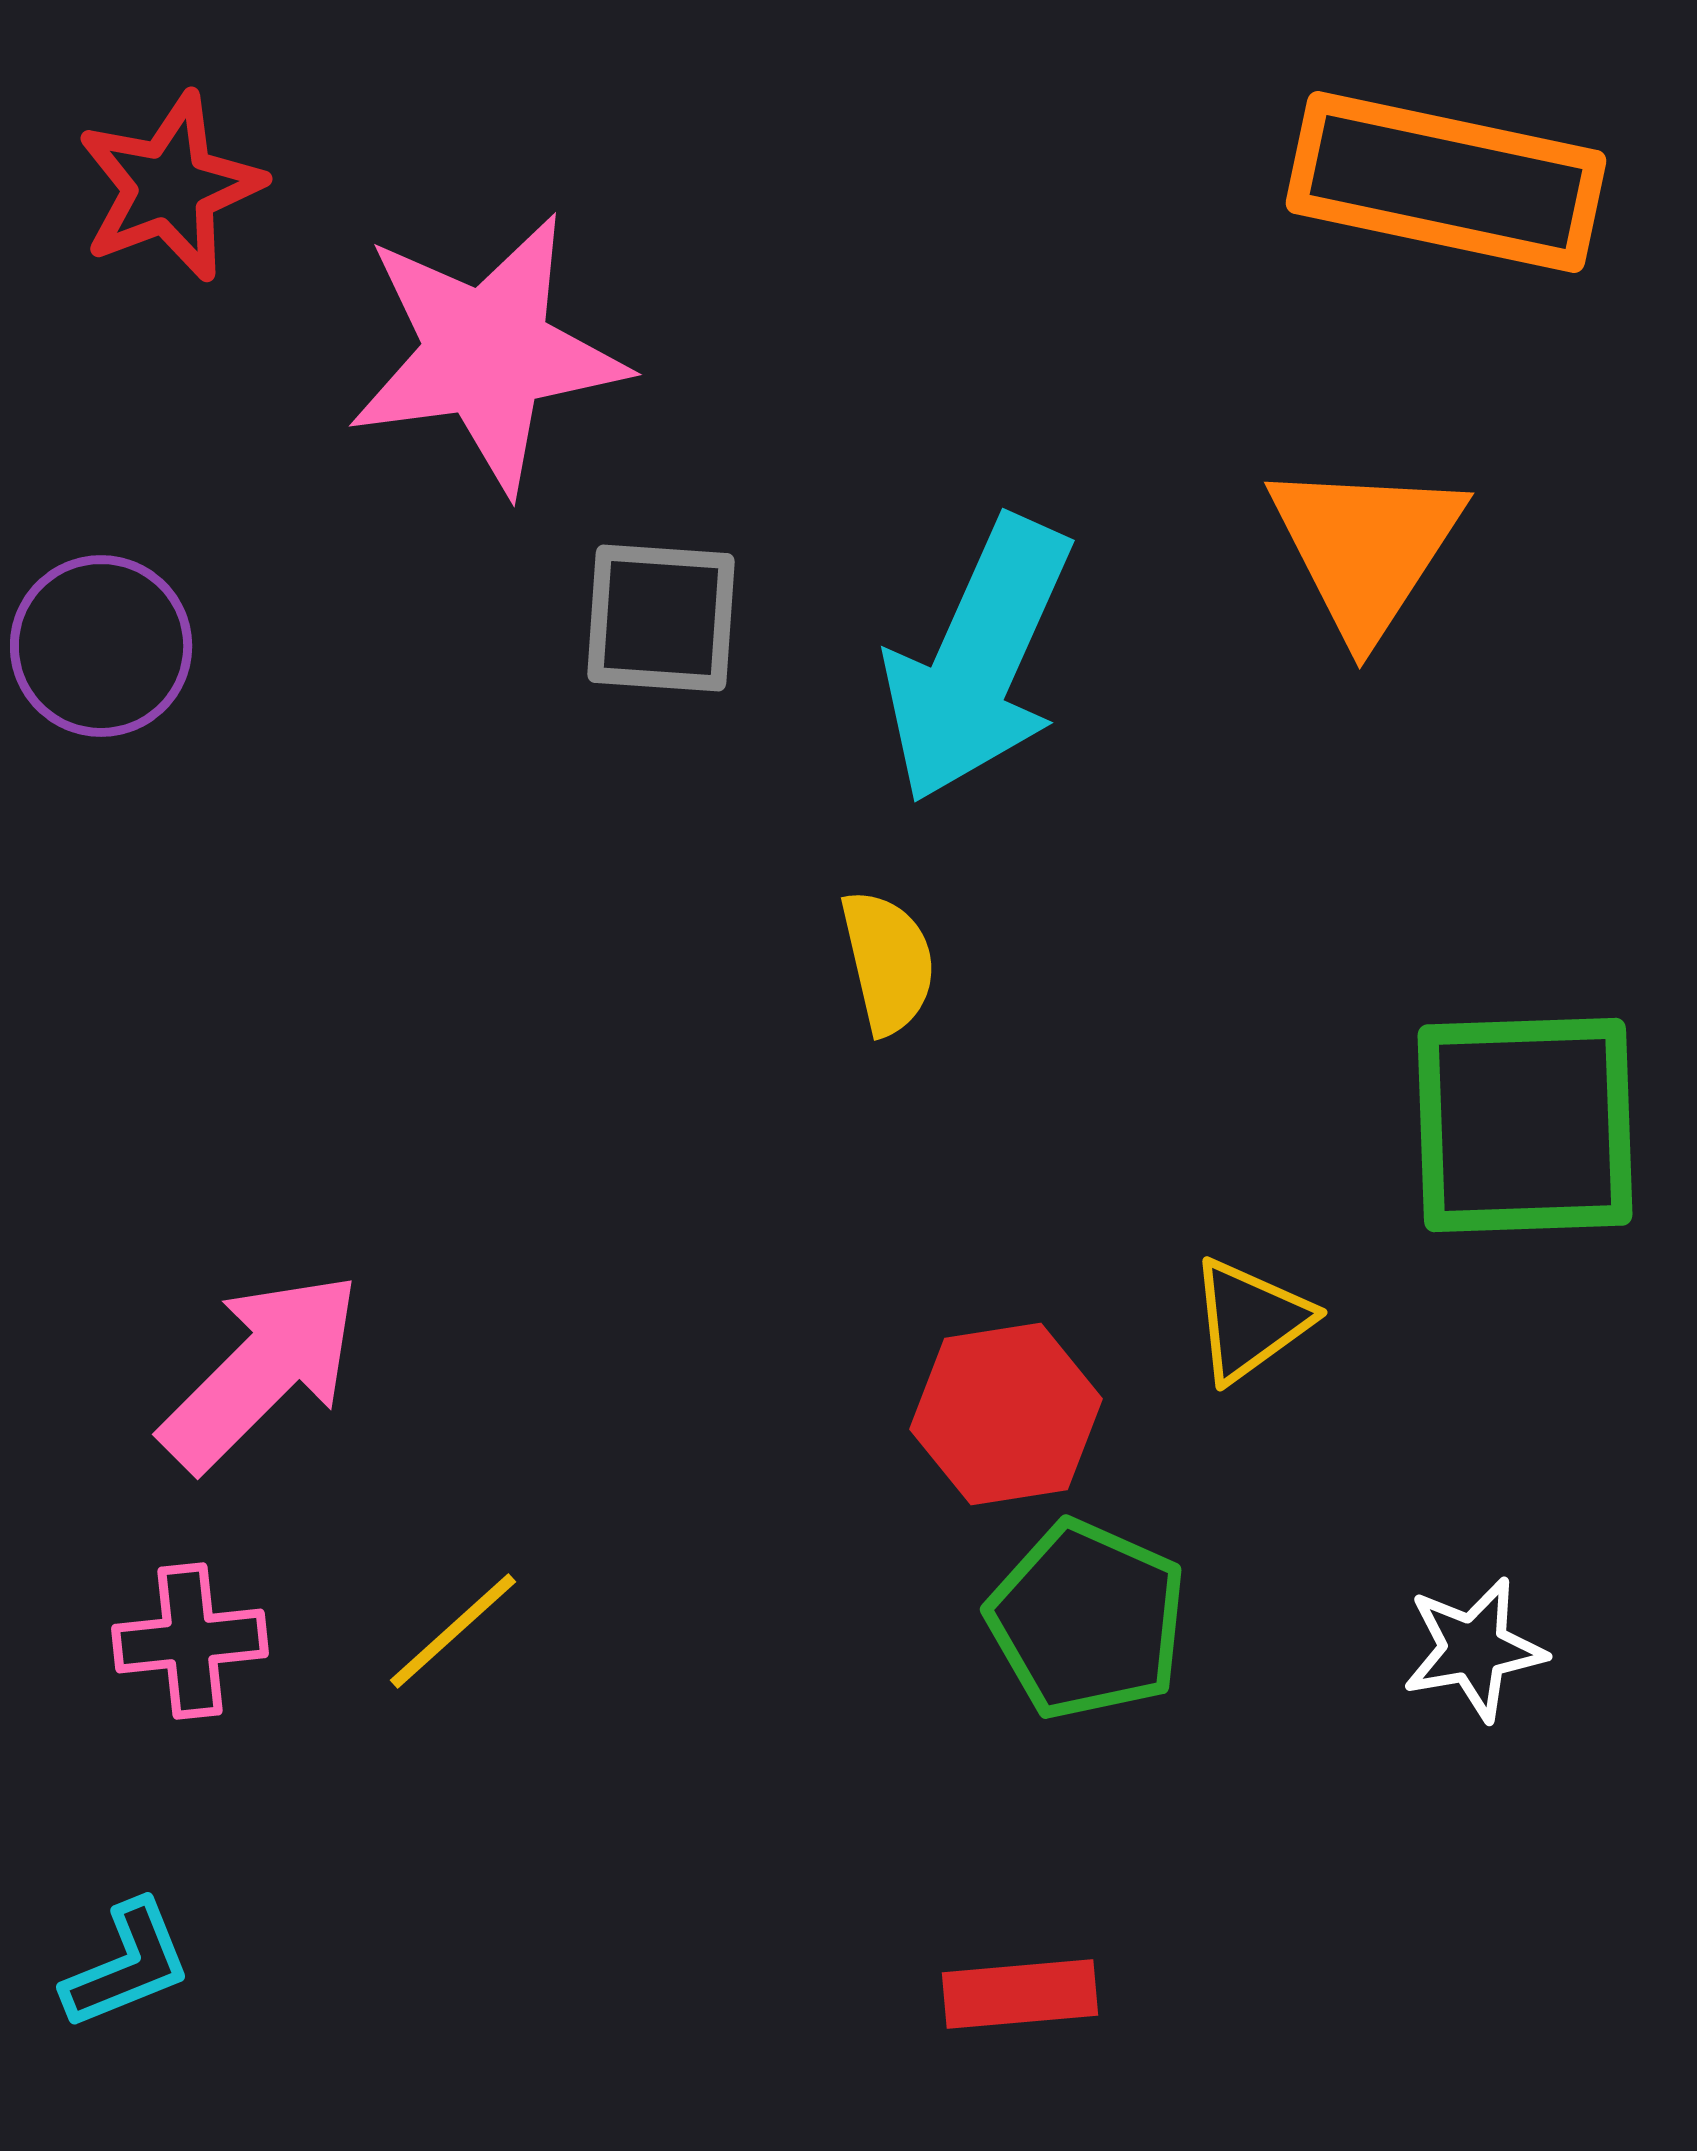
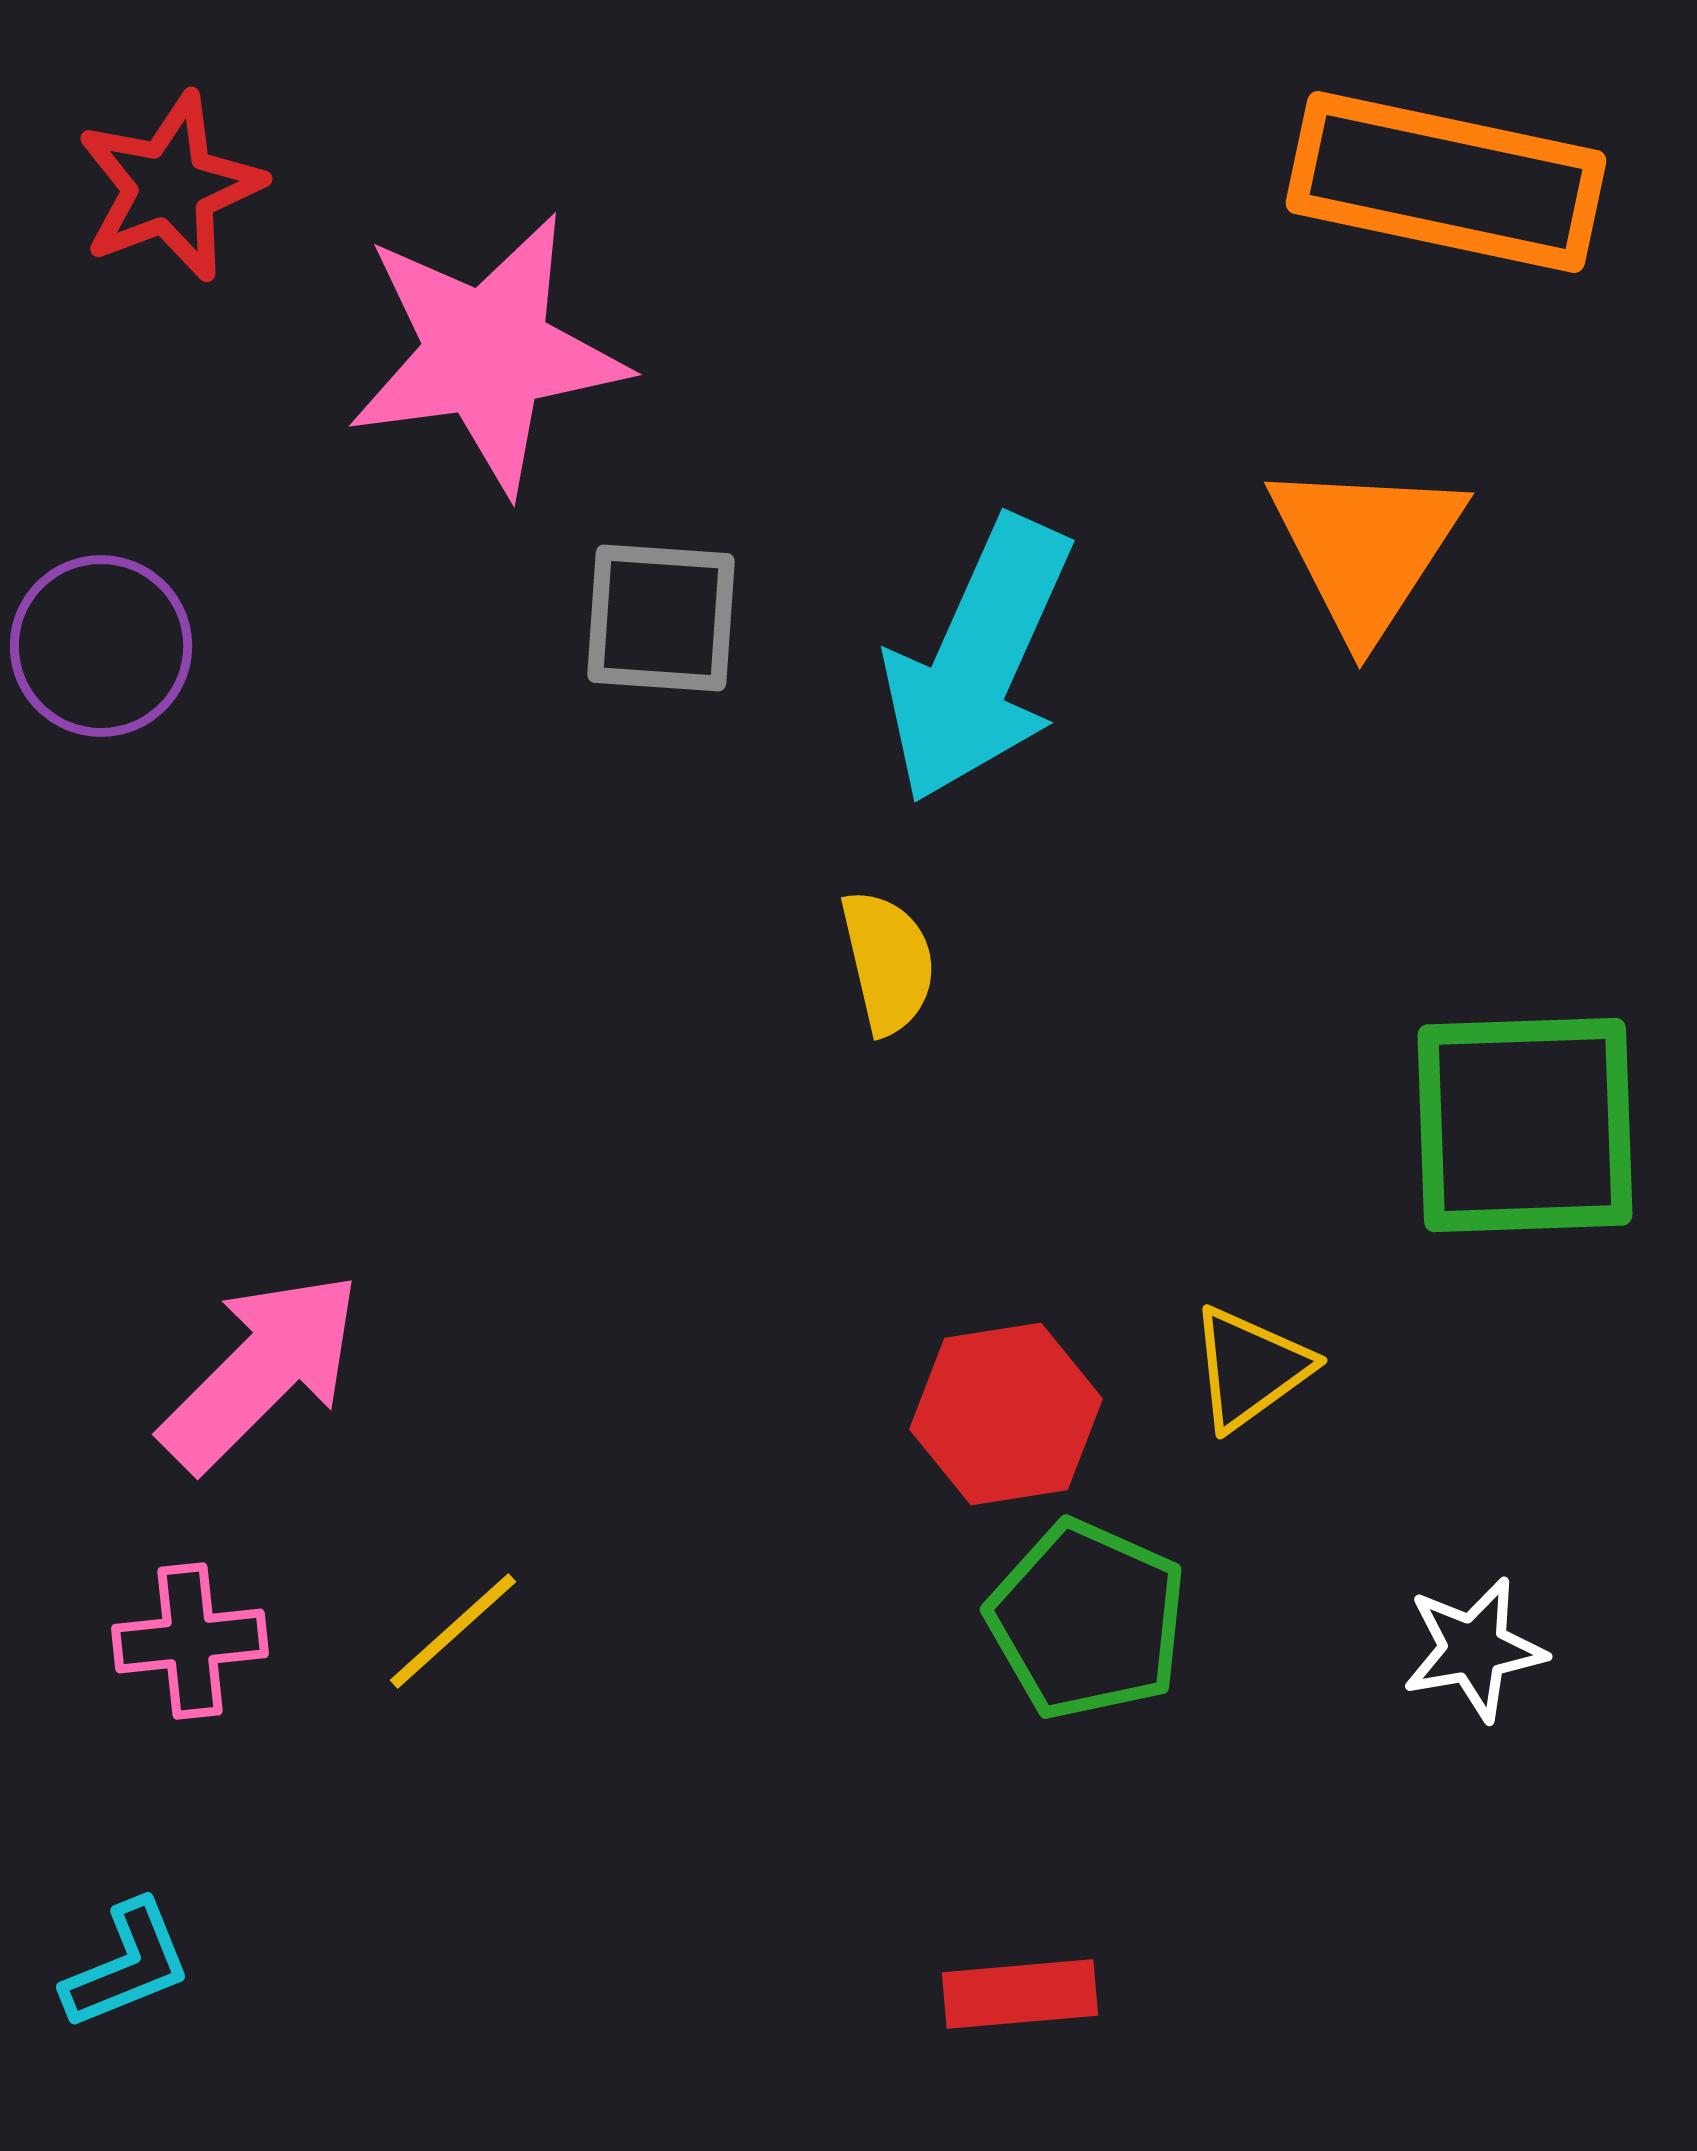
yellow triangle: moved 48 px down
